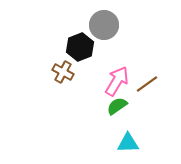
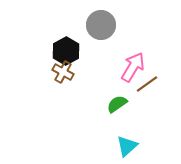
gray circle: moved 3 px left
black hexagon: moved 14 px left, 4 px down; rotated 8 degrees counterclockwise
pink arrow: moved 16 px right, 14 px up
green semicircle: moved 2 px up
cyan triangle: moved 1 px left, 3 px down; rotated 40 degrees counterclockwise
